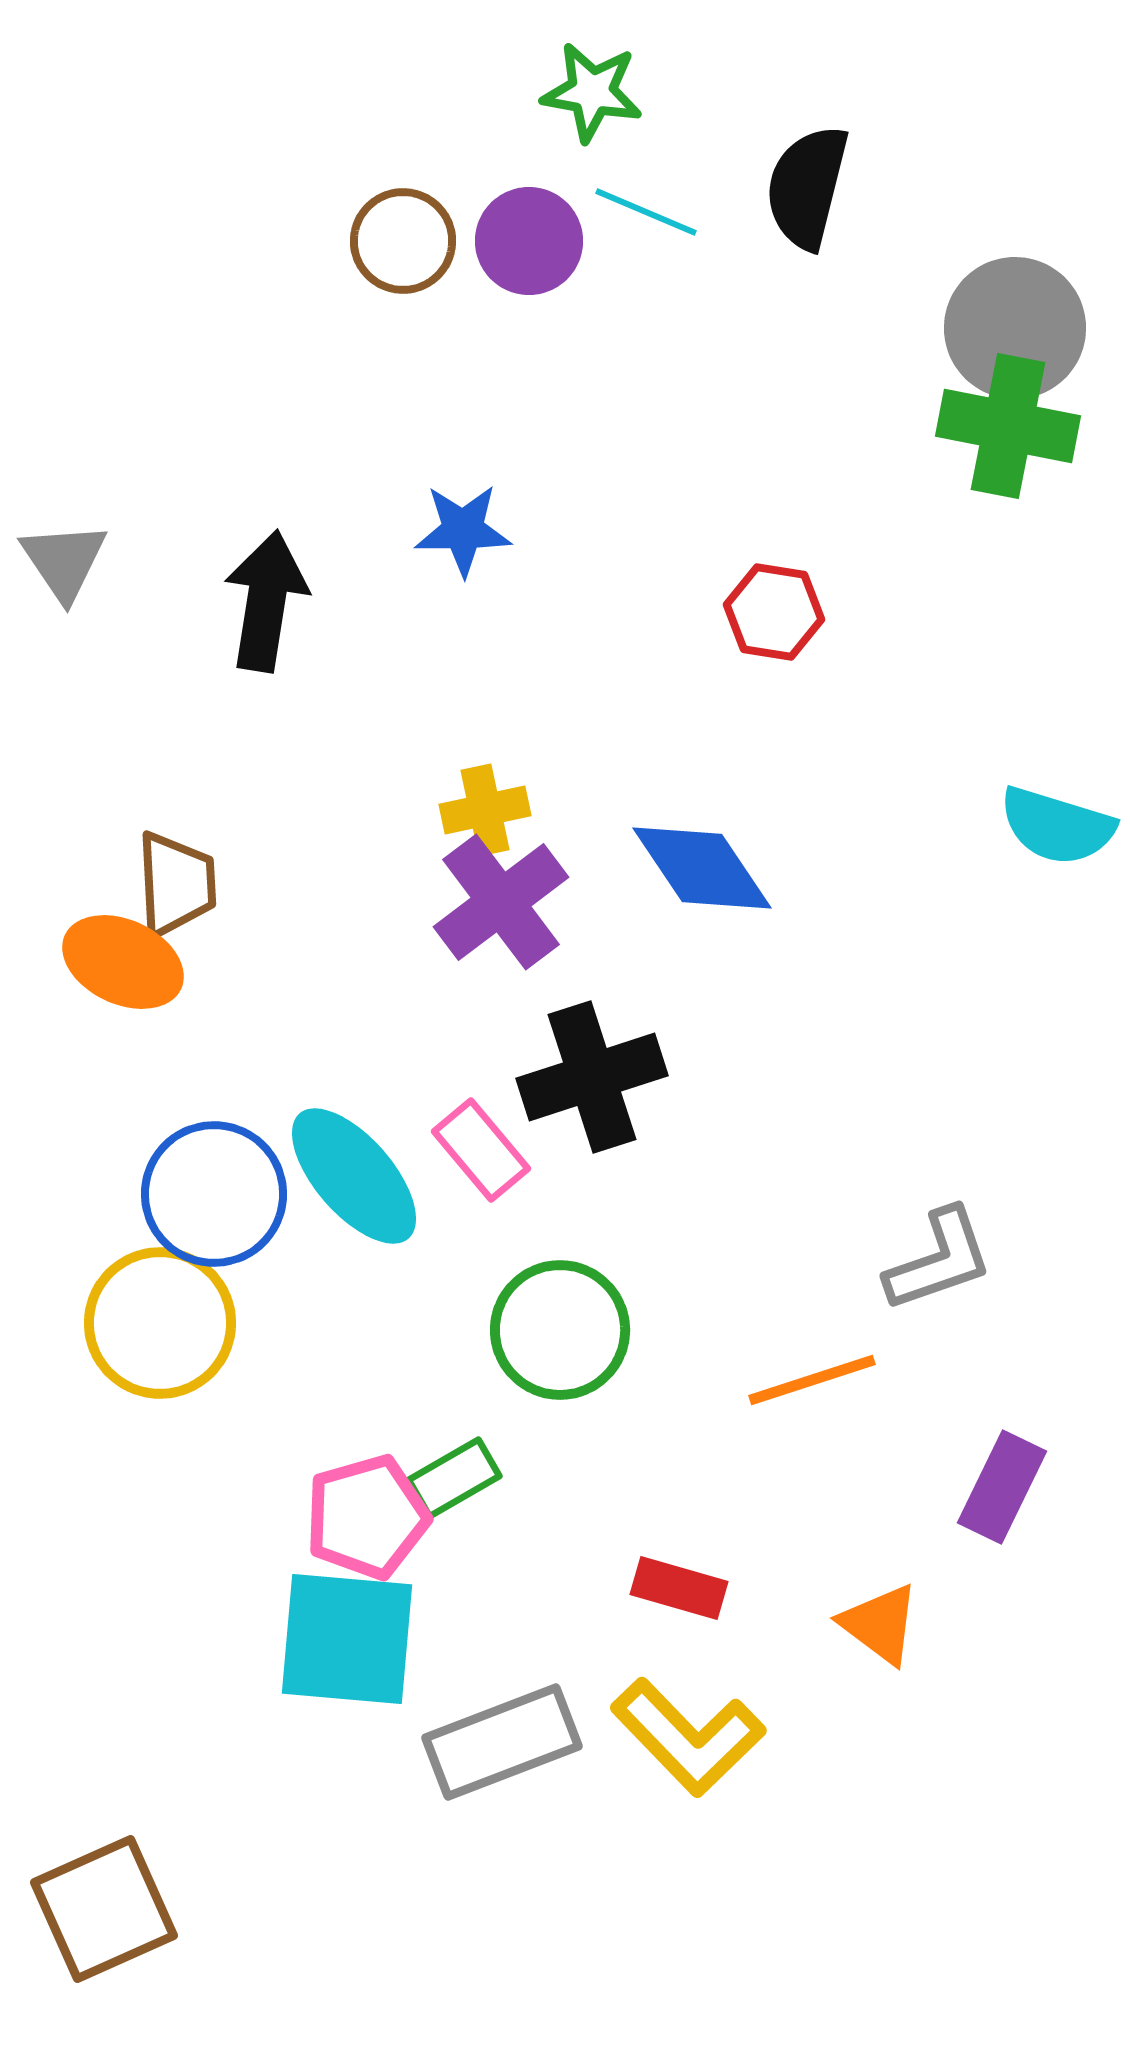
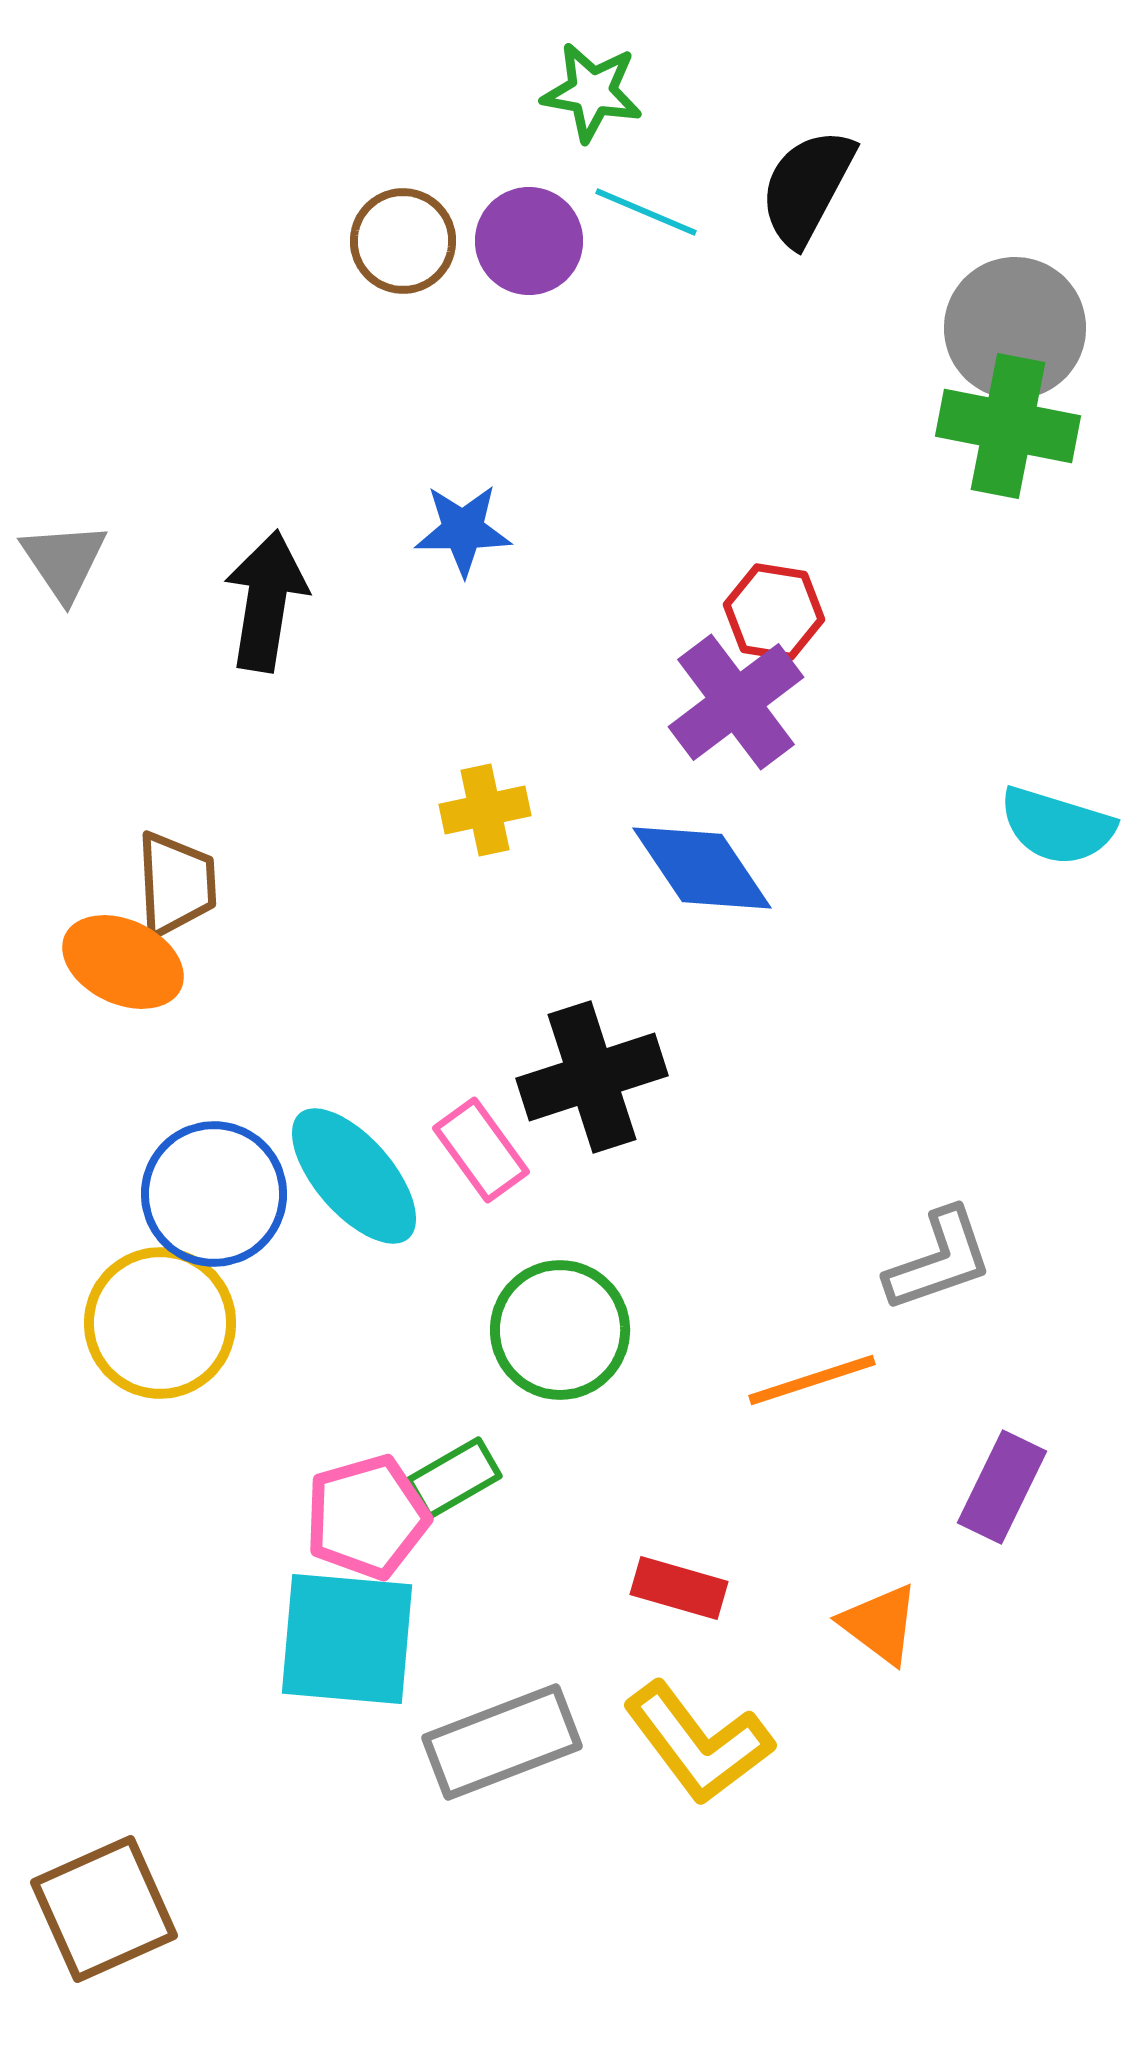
black semicircle: rotated 14 degrees clockwise
purple cross: moved 235 px right, 200 px up
pink rectangle: rotated 4 degrees clockwise
yellow L-shape: moved 10 px right, 6 px down; rotated 7 degrees clockwise
